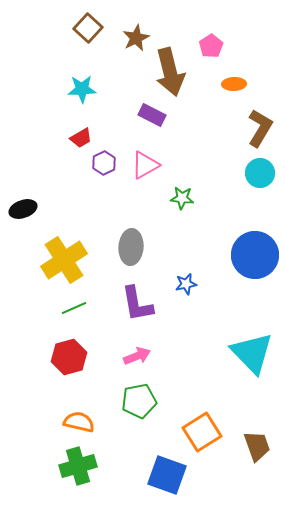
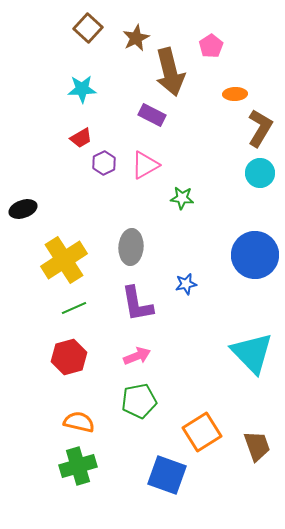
orange ellipse: moved 1 px right, 10 px down
